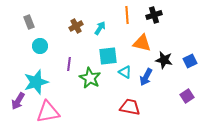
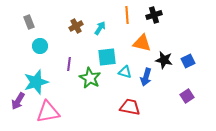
cyan square: moved 1 px left, 1 px down
blue square: moved 2 px left
cyan triangle: rotated 16 degrees counterclockwise
blue arrow: rotated 12 degrees counterclockwise
